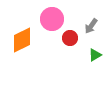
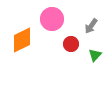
red circle: moved 1 px right, 6 px down
green triangle: rotated 16 degrees counterclockwise
